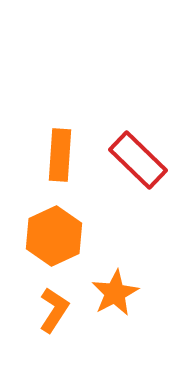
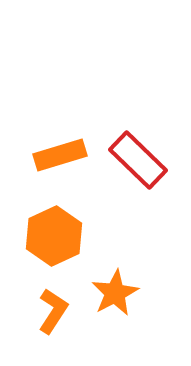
orange rectangle: rotated 69 degrees clockwise
orange L-shape: moved 1 px left, 1 px down
